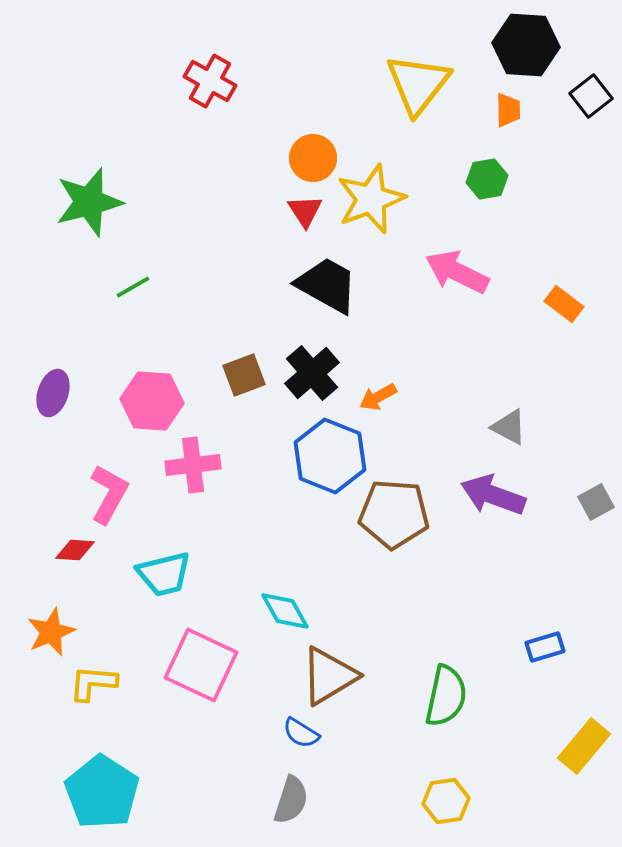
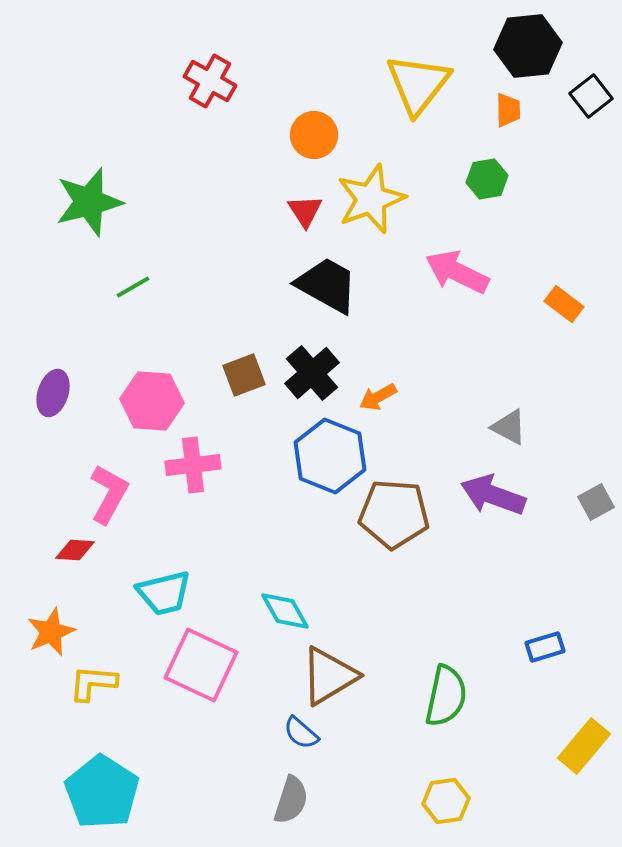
black hexagon: moved 2 px right, 1 px down; rotated 10 degrees counterclockwise
orange circle: moved 1 px right, 23 px up
cyan trapezoid: moved 19 px down
blue semicircle: rotated 9 degrees clockwise
